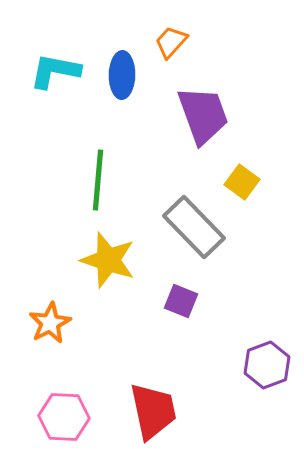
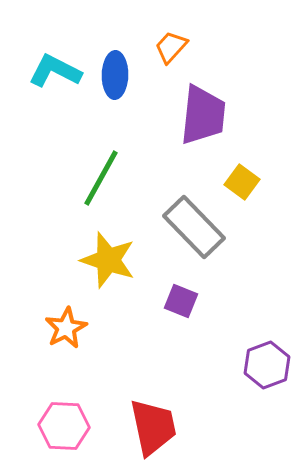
orange trapezoid: moved 5 px down
cyan L-shape: rotated 16 degrees clockwise
blue ellipse: moved 7 px left
purple trapezoid: rotated 26 degrees clockwise
green line: moved 3 px right, 2 px up; rotated 24 degrees clockwise
orange star: moved 16 px right, 5 px down
red trapezoid: moved 16 px down
pink hexagon: moved 9 px down
